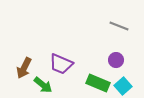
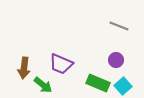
brown arrow: rotated 20 degrees counterclockwise
